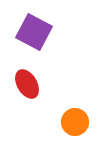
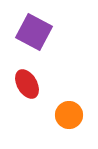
orange circle: moved 6 px left, 7 px up
